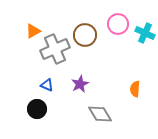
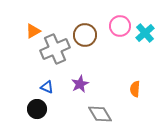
pink circle: moved 2 px right, 2 px down
cyan cross: rotated 24 degrees clockwise
blue triangle: moved 2 px down
